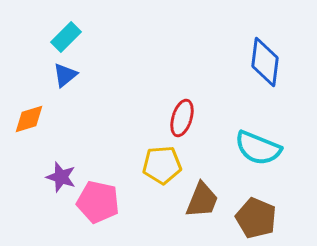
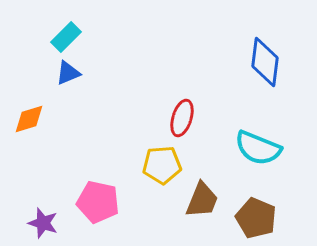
blue triangle: moved 3 px right, 2 px up; rotated 16 degrees clockwise
purple star: moved 18 px left, 46 px down
